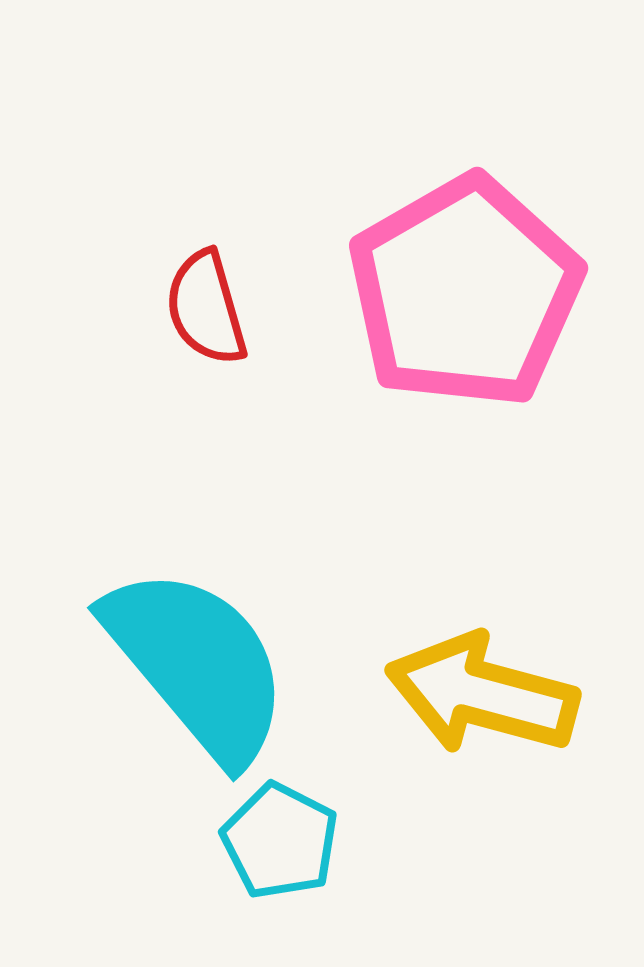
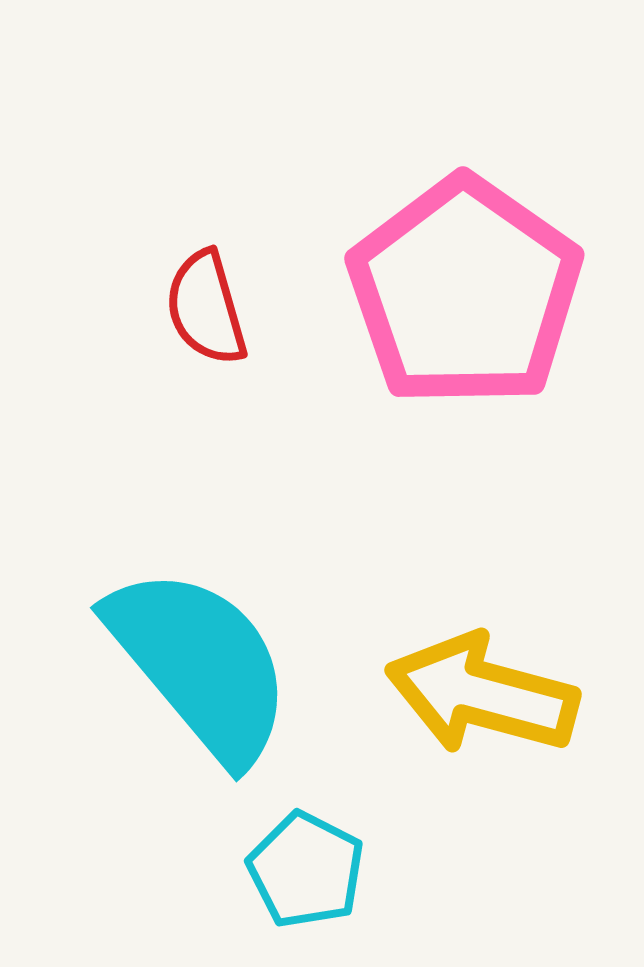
pink pentagon: rotated 7 degrees counterclockwise
cyan semicircle: moved 3 px right
cyan pentagon: moved 26 px right, 29 px down
